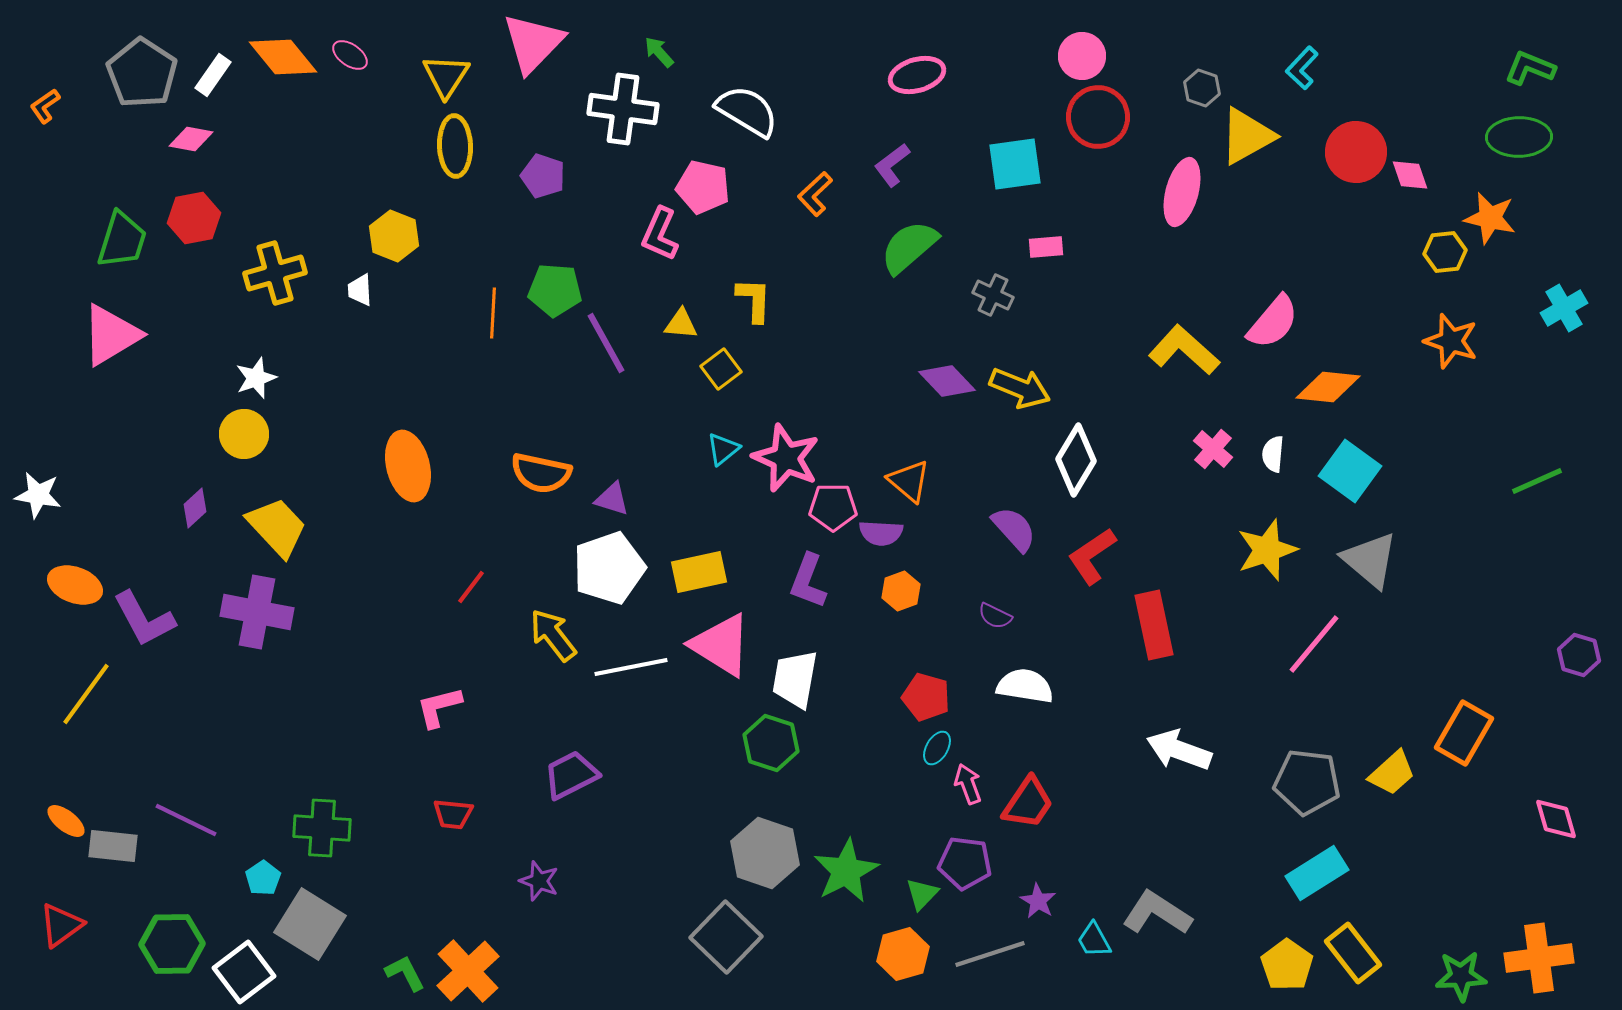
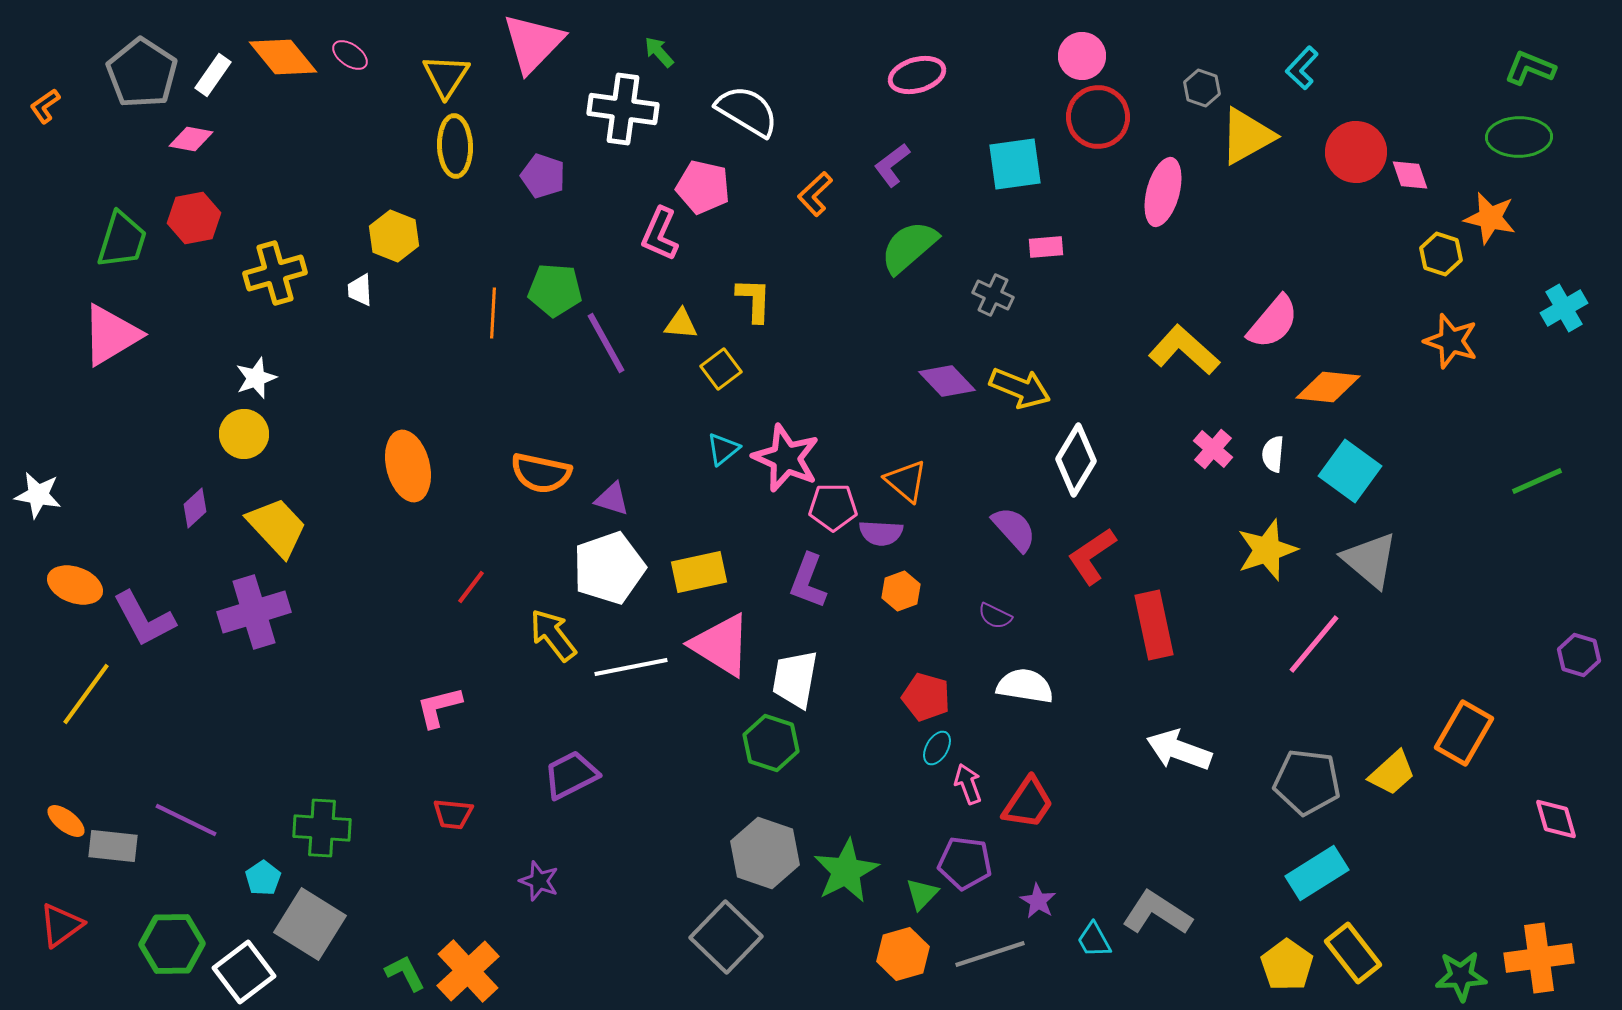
pink ellipse at (1182, 192): moved 19 px left
yellow hexagon at (1445, 252): moved 4 px left, 2 px down; rotated 24 degrees clockwise
orange triangle at (909, 481): moved 3 px left
purple cross at (257, 612): moved 3 px left; rotated 28 degrees counterclockwise
